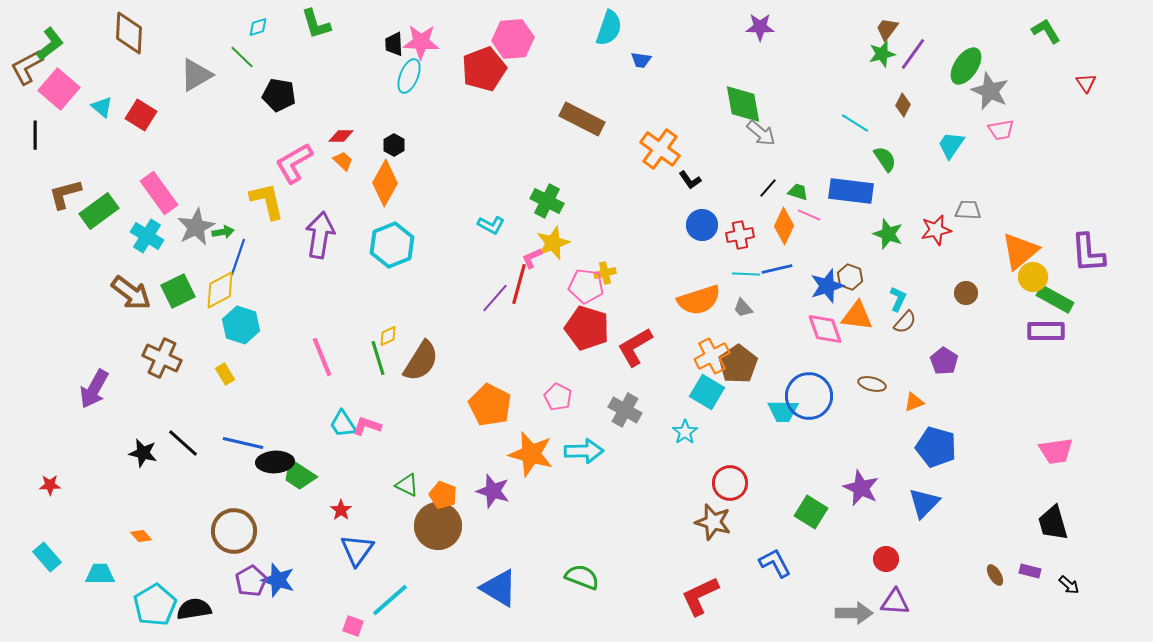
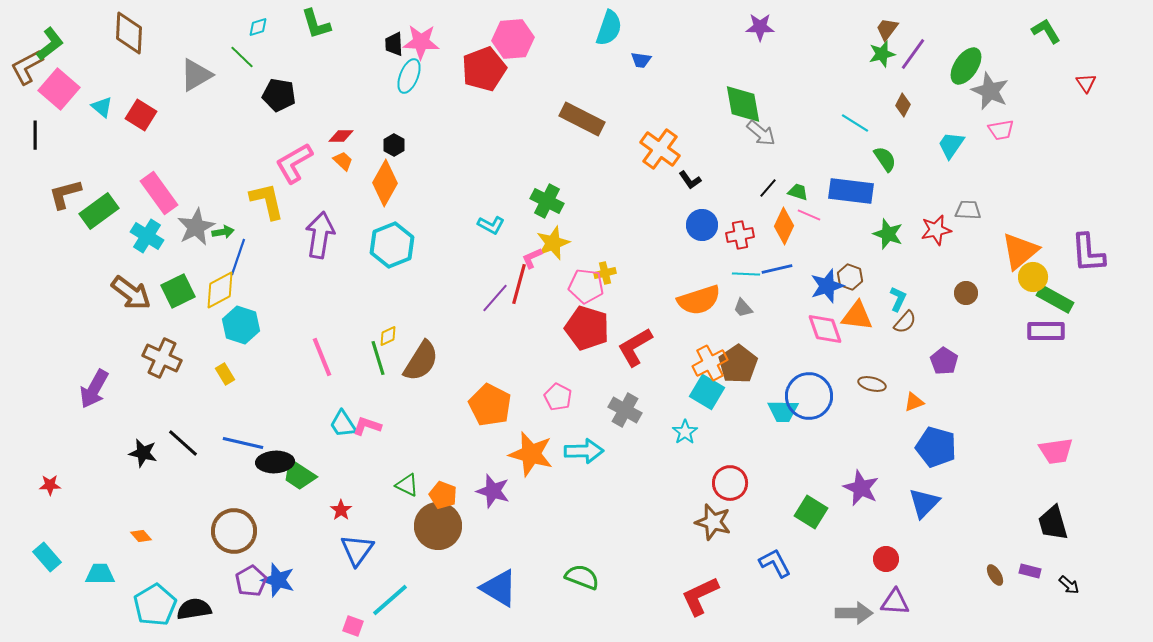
orange cross at (712, 356): moved 2 px left, 7 px down
